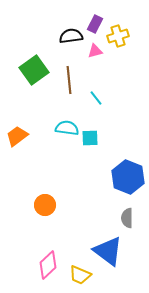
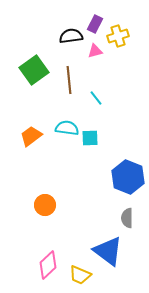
orange trapezoid: moved 14 px right
